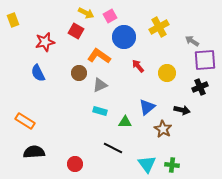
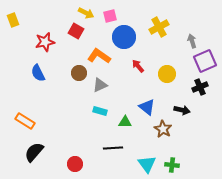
pink square: rotated 16 degrees clockwise
gray arrow: rotated 40 degrees clockwise
purple square: moved 1 px down; rotated 20 degrees counterclockwise
yellow circle: moved 1 px down
blue triangle: rotated 42 degrees counterclockwise
black line: rotated 30 degrees counterclockwise
black semicircle: rotated 45 degrees counterclockwise
